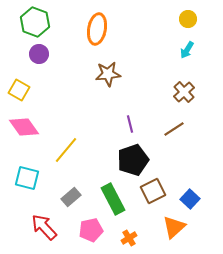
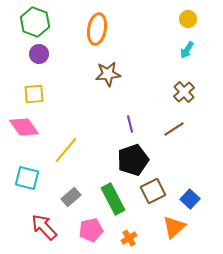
yellow square: moved 15 px right, 4 px down; rotated 35 degrees counterclockwise
